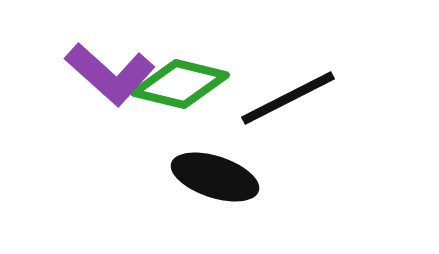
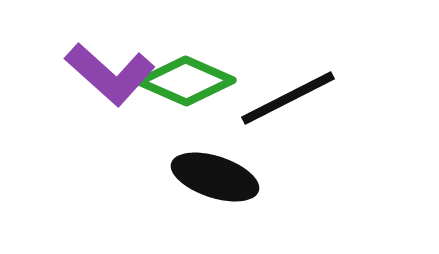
green diamond: moved 6 px right, 3 px up; rotated 10 degrees clockwise
